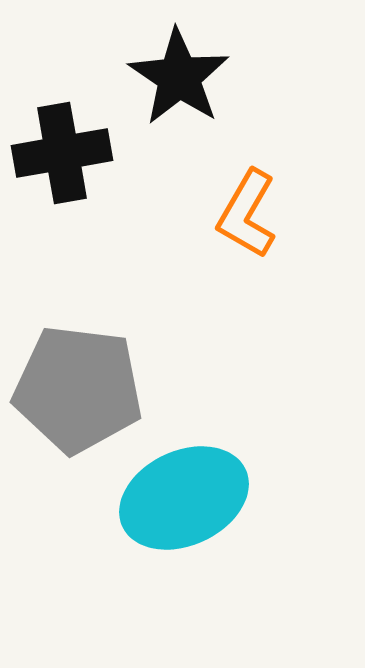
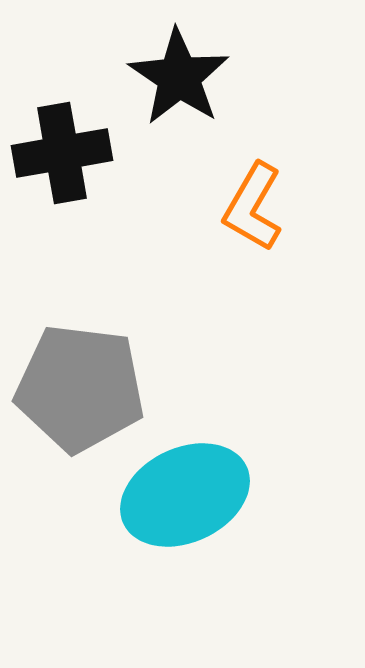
orange L-shape: moved 6 px right, 7 px up
gray pentagon: moved 2 px right, 1 px up
cyan ellipse: moved 1 px right, 3 px up
